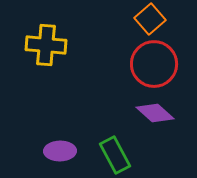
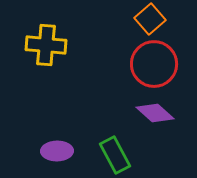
purple ellipse: moved 3 px left
